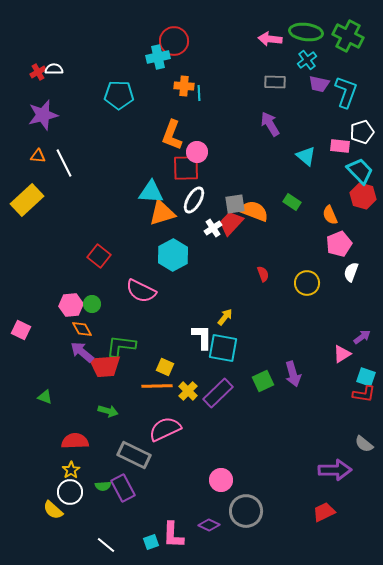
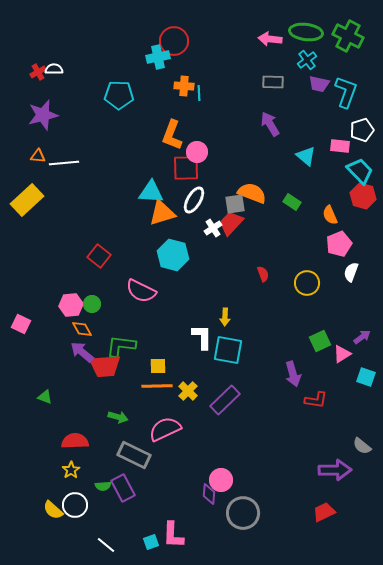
gray rectangle at (275, 82): moved 2 px left
white pentagon at (362, 132): moved 2 px up
white line at (64, 163): rotated 68 degrees counterclockwise
orange semicircle at (254, 211): moved 2 px left, 18 px up
cyan hexagon at (173, 255): rotated 16 degrees counterclockwise
yellow arrow at (225, 317): rotated 144 degrees clockwise
pink square at (21, 330): moved 6 px up
cyan square at (223, 348): moved 5 px right, 2 px down
yellow square at (165, 367): moved 7 px left, 1 px up; rotated 24 degrees counterclockwise
green square at (263, 381): moved 57 px right, 40 px up
purple rectangle at (218, 393): moved 7 px right, 7 px down
red L-shape at (364, 394): moved 48 px left, 6 px down
green arrow at (108, 411): moved 10 px right, 6 px down
gray semicircle at (364, 444): moved 2 px left, 2 px down
white circle at (70, 492): moved 5 px right, 13 px down
gray circle at (246, 511): moved 3 px left, 2 px down
purple diamond at (209, 525): moved 31 px up; rotated 70 degrees clockwise
